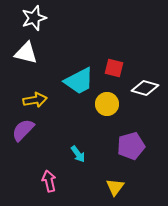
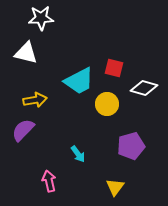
white star: moved 7 px right; rotated 15 degrees clockwise
white diamond: moved 1 px left
